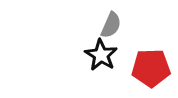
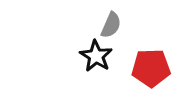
black star: moved 5 px left, 1 px down
